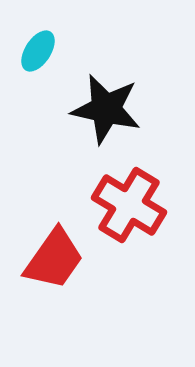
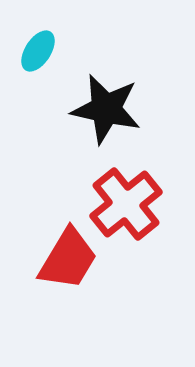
red cross: moved 3 px left, 1 px up; rotated 20 degrees clockwise
red trapezoid: moved 14 px right; rotated 4 degrees counterclockwise
